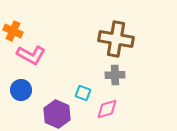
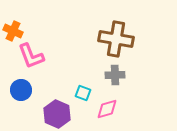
pink L-shape: moved 1 px down; rotated 40 degrees clockwise
